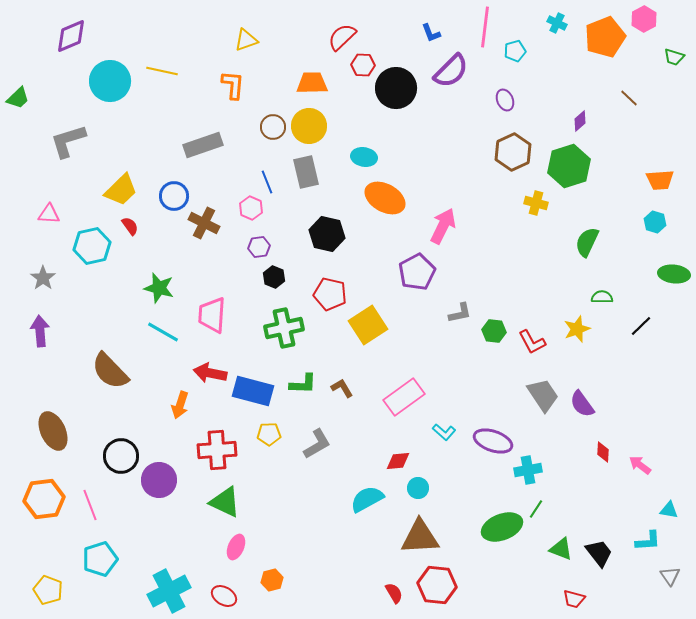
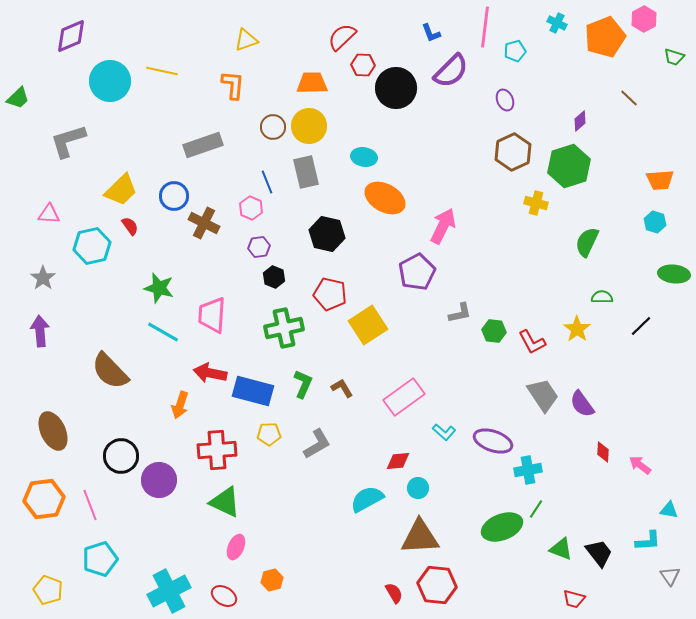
yellow star at (577, 329): rotated 16 degrees counterclockwise
green L-shape at (303, 384): rotated 68 degrees counterclockwise
